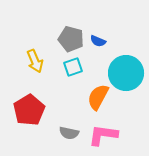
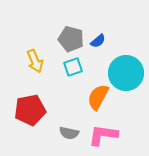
blue semicircle: rotated 63 degrees counterclockwise
red pentagon: moved 1 px right; rotated 20 degrees clockwise
